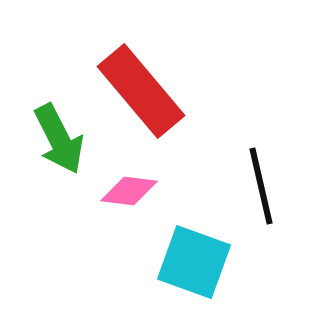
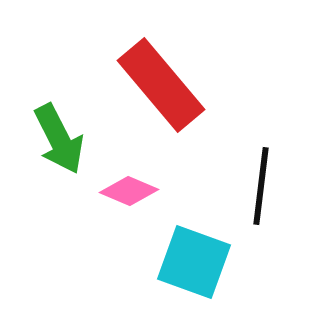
red rectangle: moved 20 px right, 6 px up
black line: rotated 20 degrees clockwise
pink diamond: rotated 16 degrees clockwise
